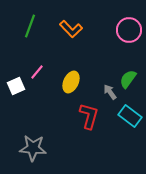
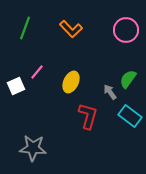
green line: moved 5 px left, 2 px down
pink circle: moved 3 px left
red L-shape: moved 1 px left
